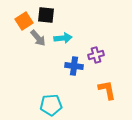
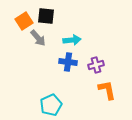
black square: moved 1 px down
cyan arrow: moved 9 px right, 2 px down
purple cross: moved 10 px down
blue cross: moved 6 px left, 4 px up
cyan pentagon: rotated 20 degrees counterclockwise
